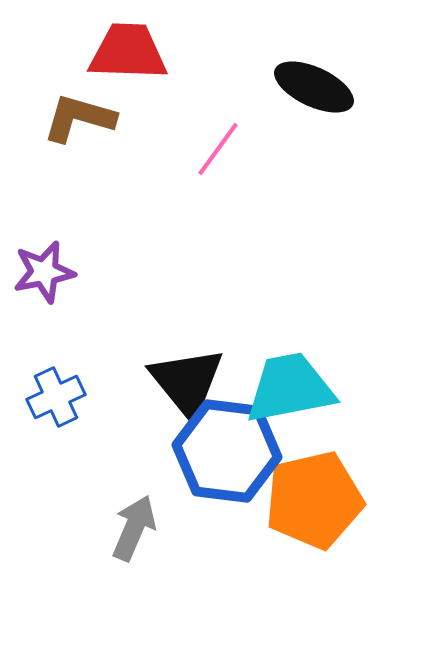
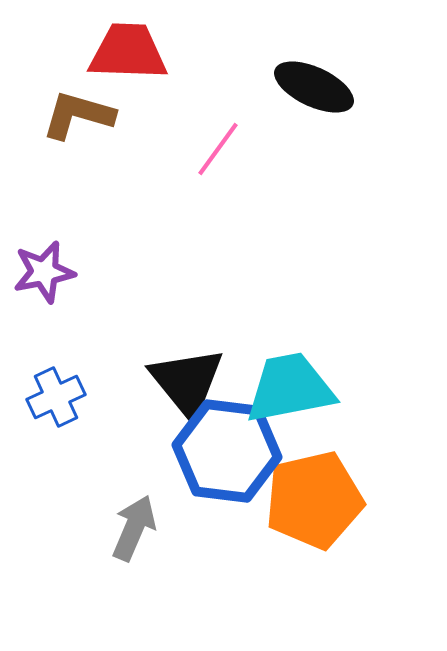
brown L-shape: moved 1 px left, 3 px up
